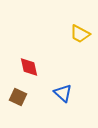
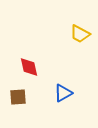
blue triangle: rotated 48 degrees clockwise
brown square: rotated 30 degrees counterclockwise
